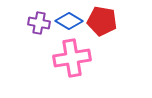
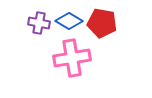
red pentagon: moved 2 px down
